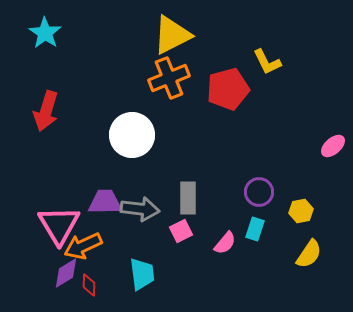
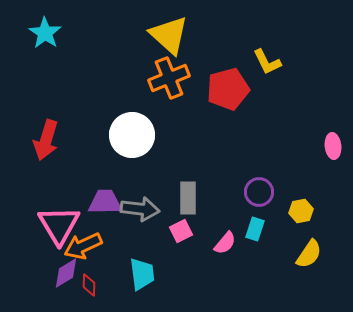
yellow triangle: moved 3 px left; rotated 51 degrees counterclockwise
red arrow: moved 29 px down
pink ellipse: rotated 55 degrees counterclockwise
